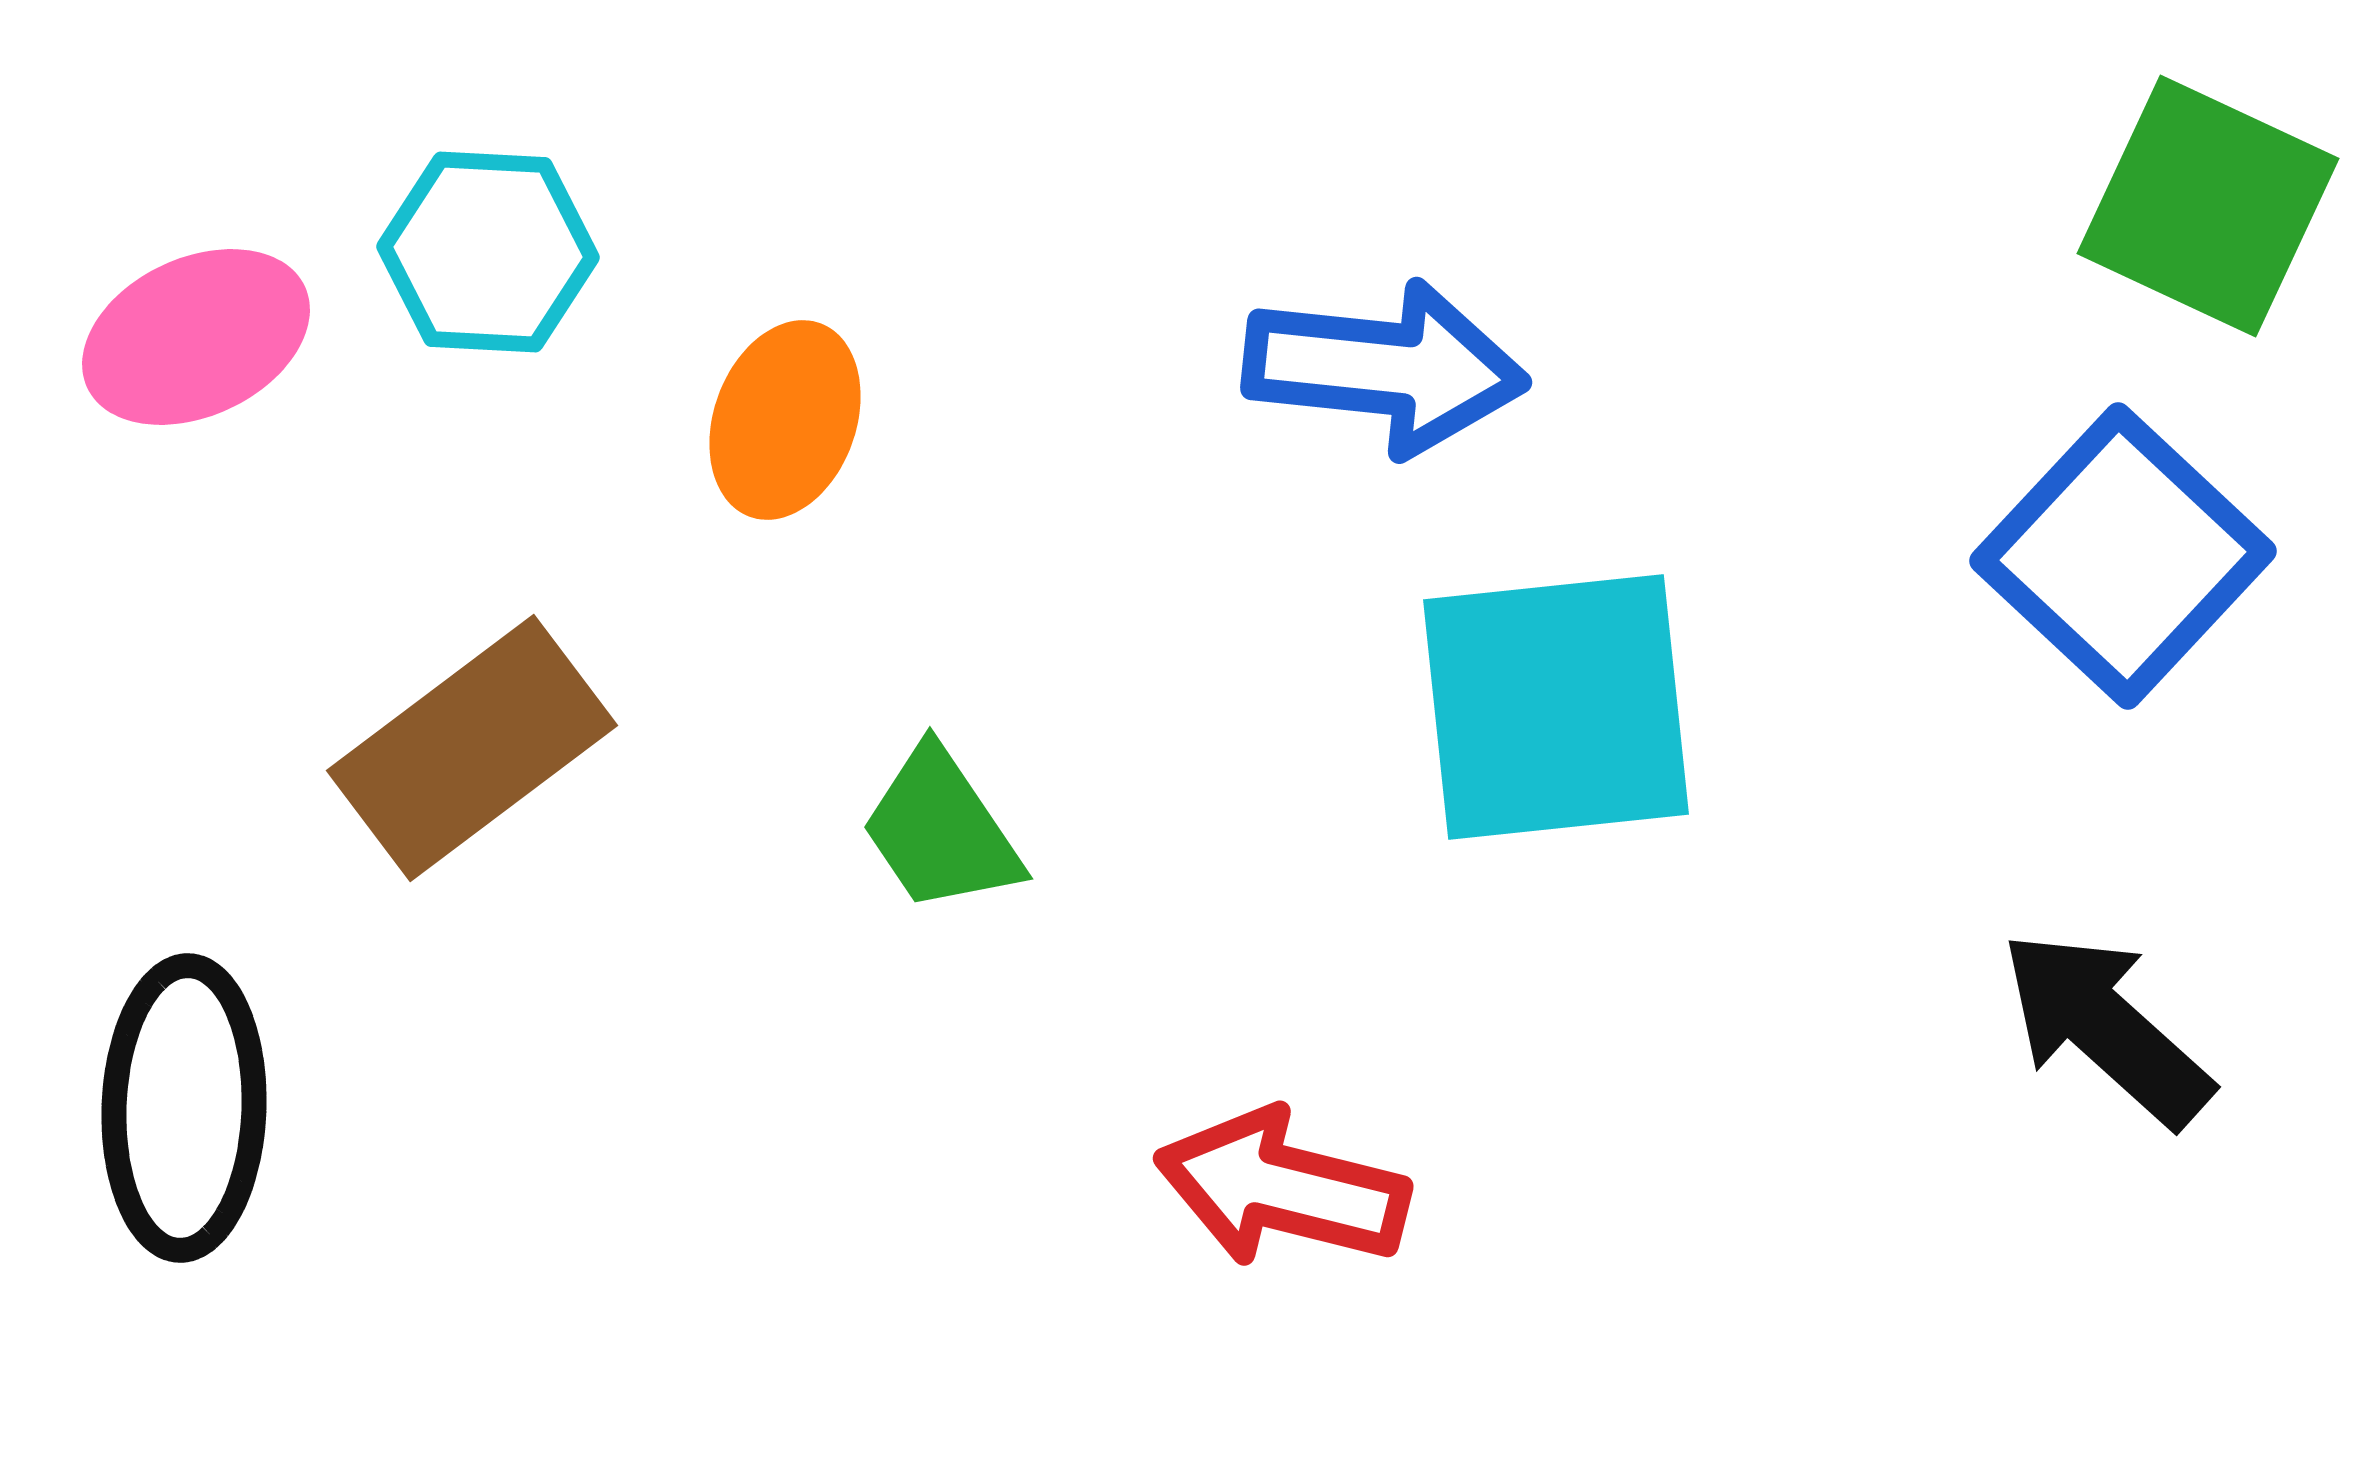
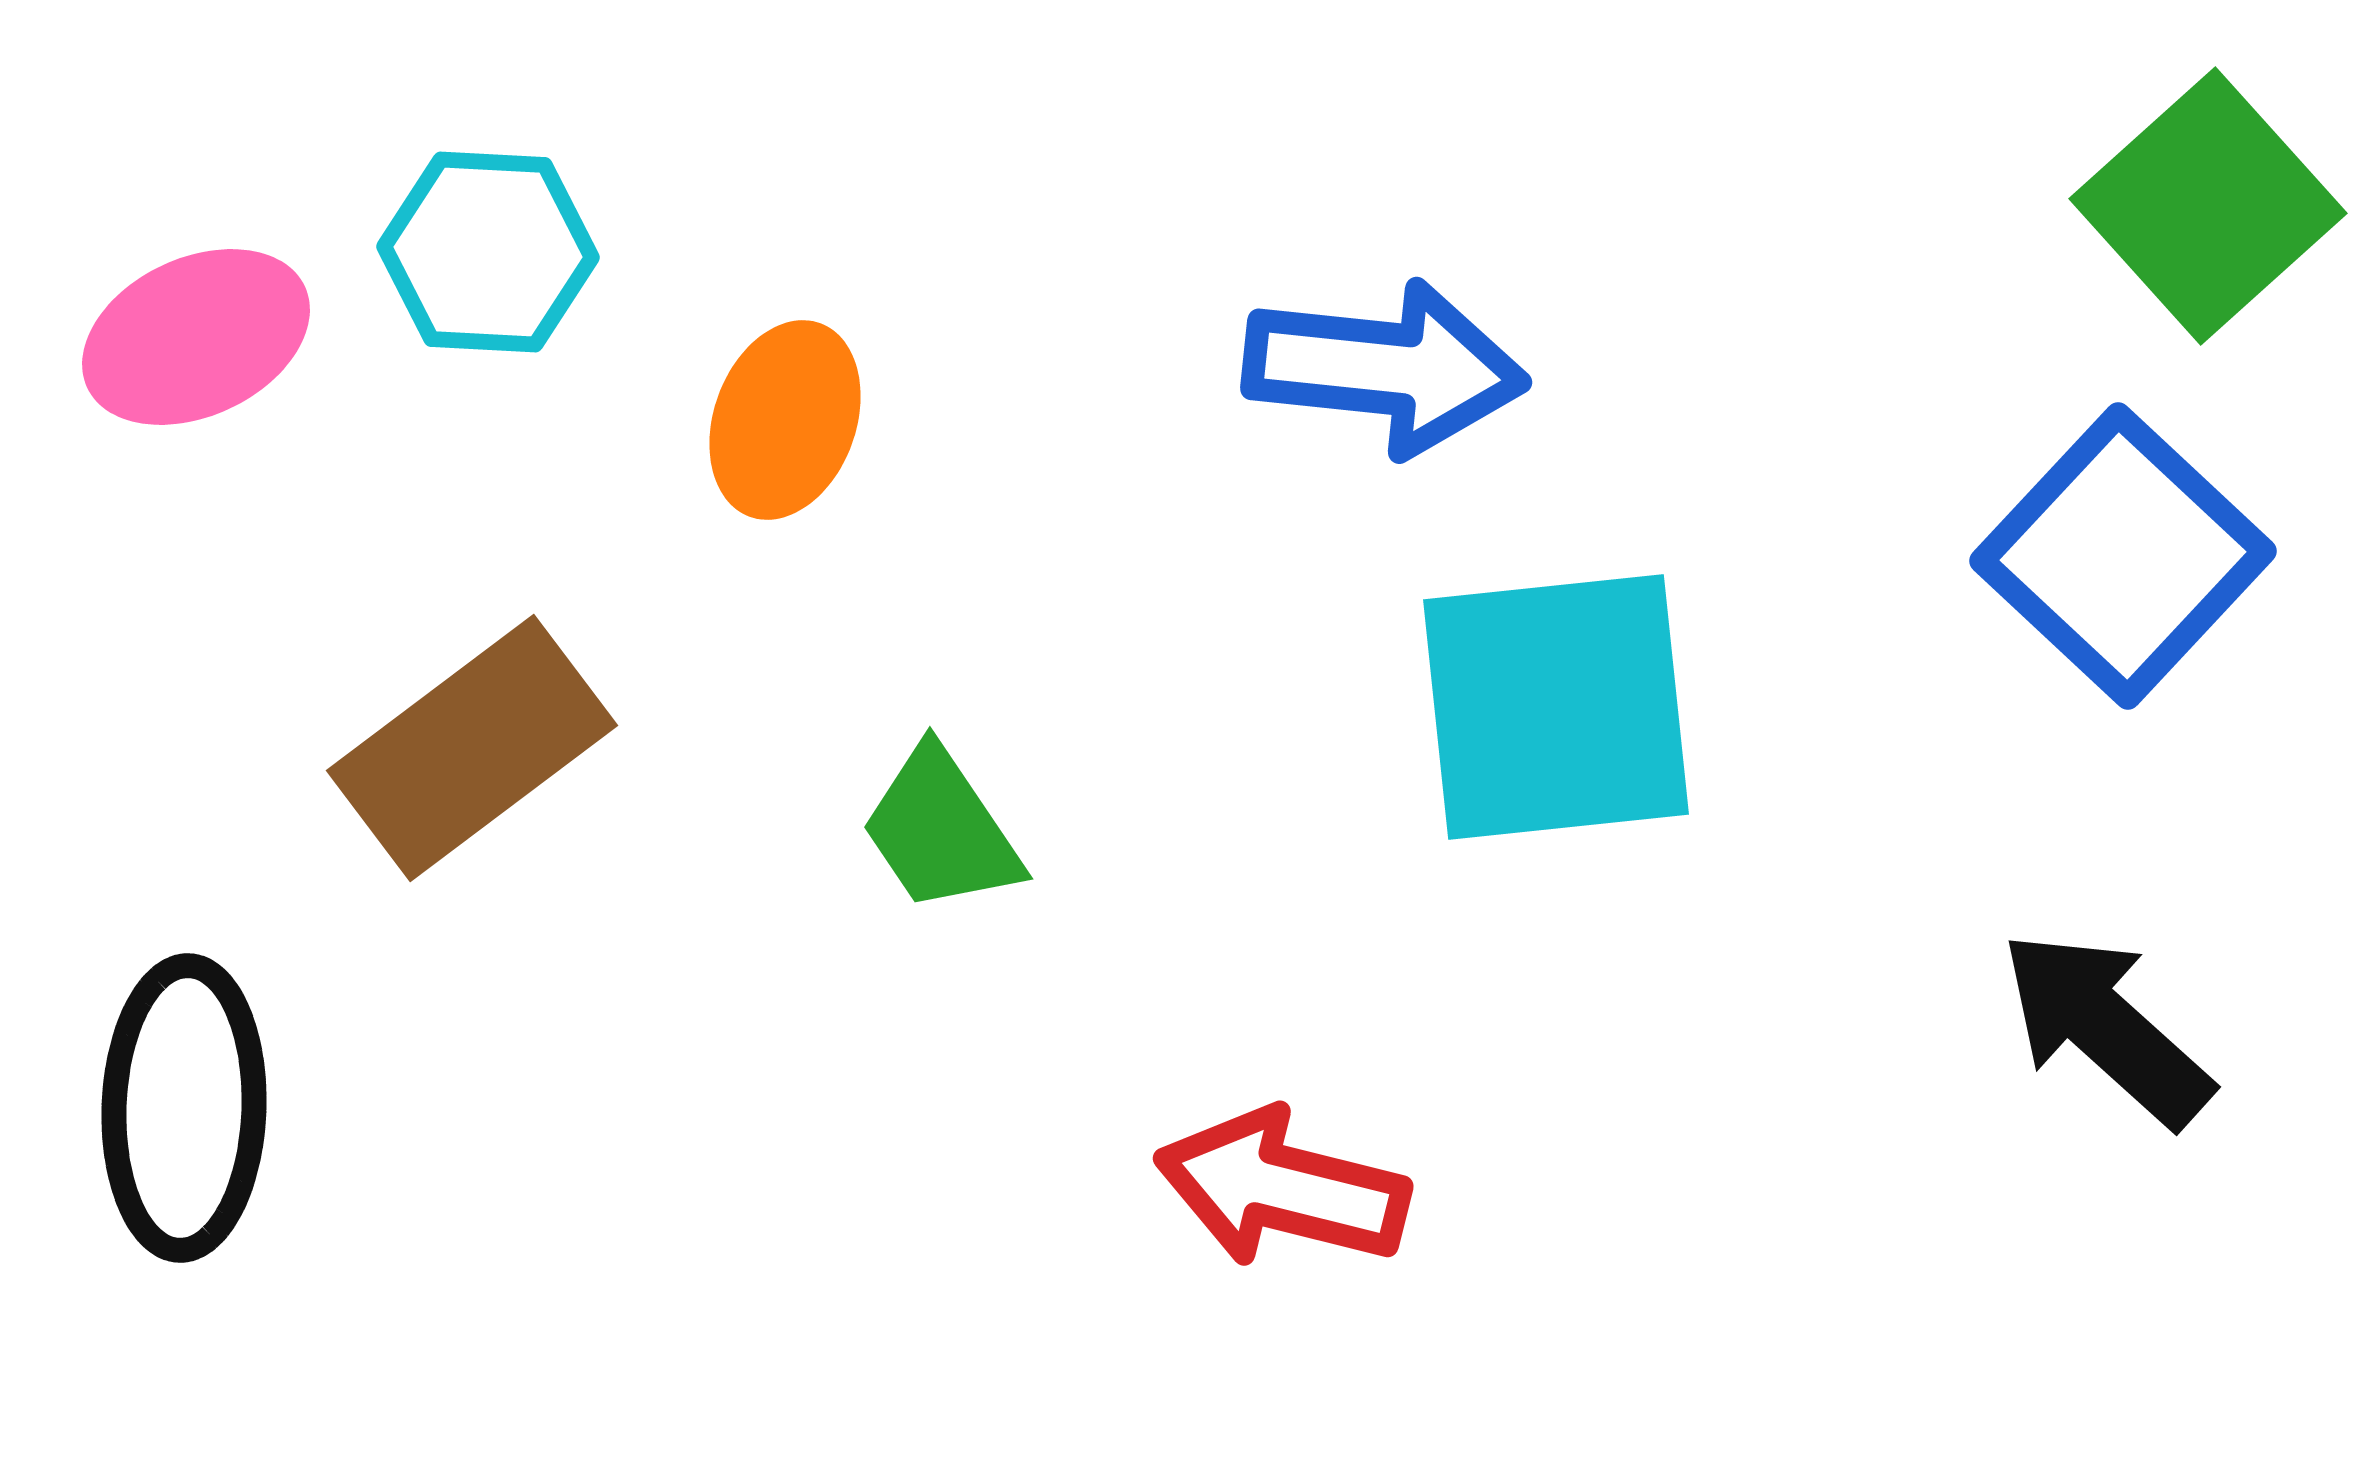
green square: rotated 23 degrees clockwise
